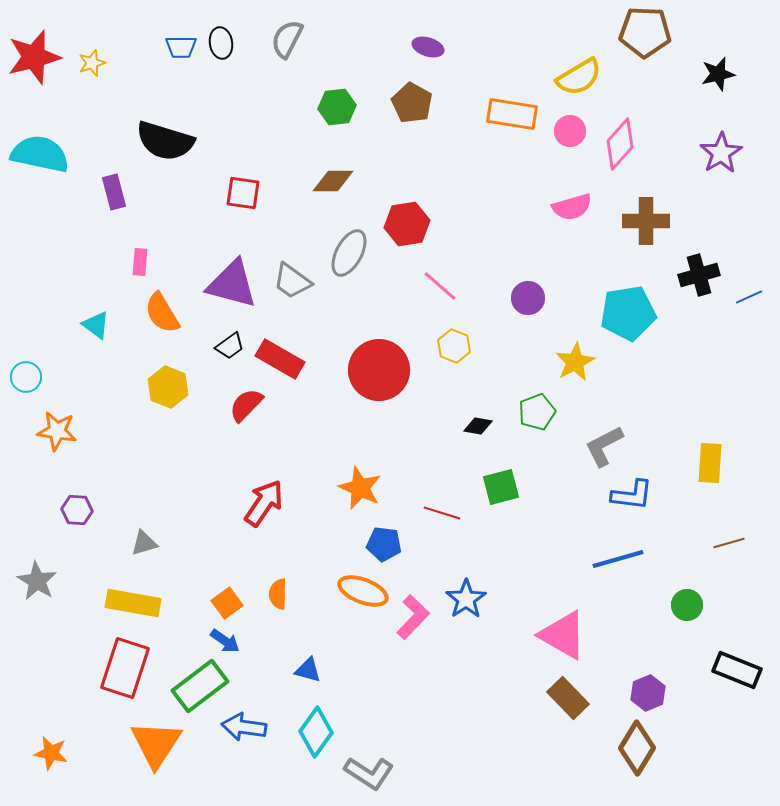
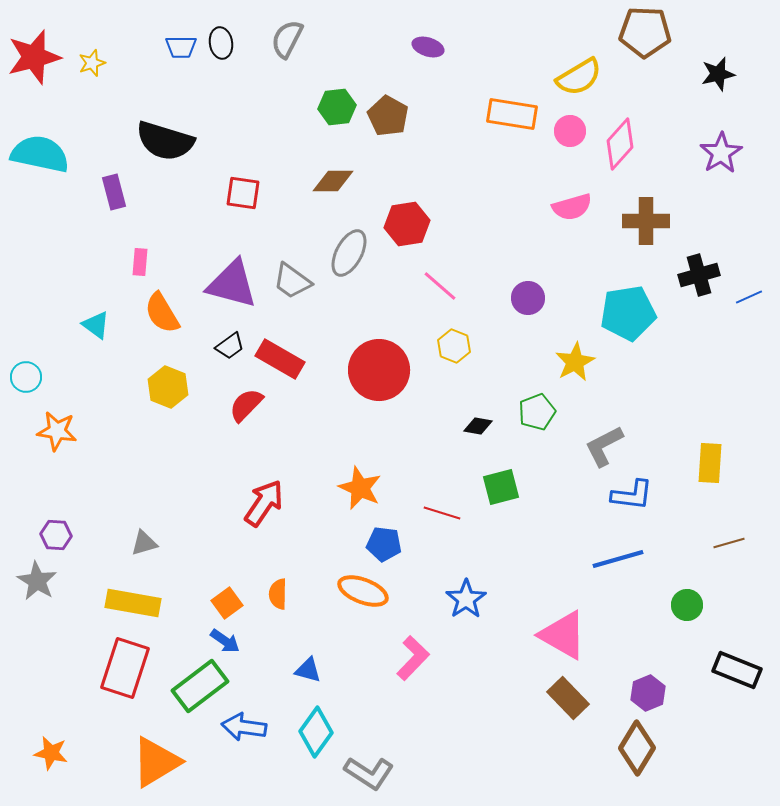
brown pentagon at (412, 103): moved 24 px left, 13 px down
purple hexagon at (77, 510): moved 21 px left, 25 px down
pink L-shape at (413, 617): moved 41 px down
orange triangle at (156, 744): moved 18 px down; rotated 26 degrees clockwise
